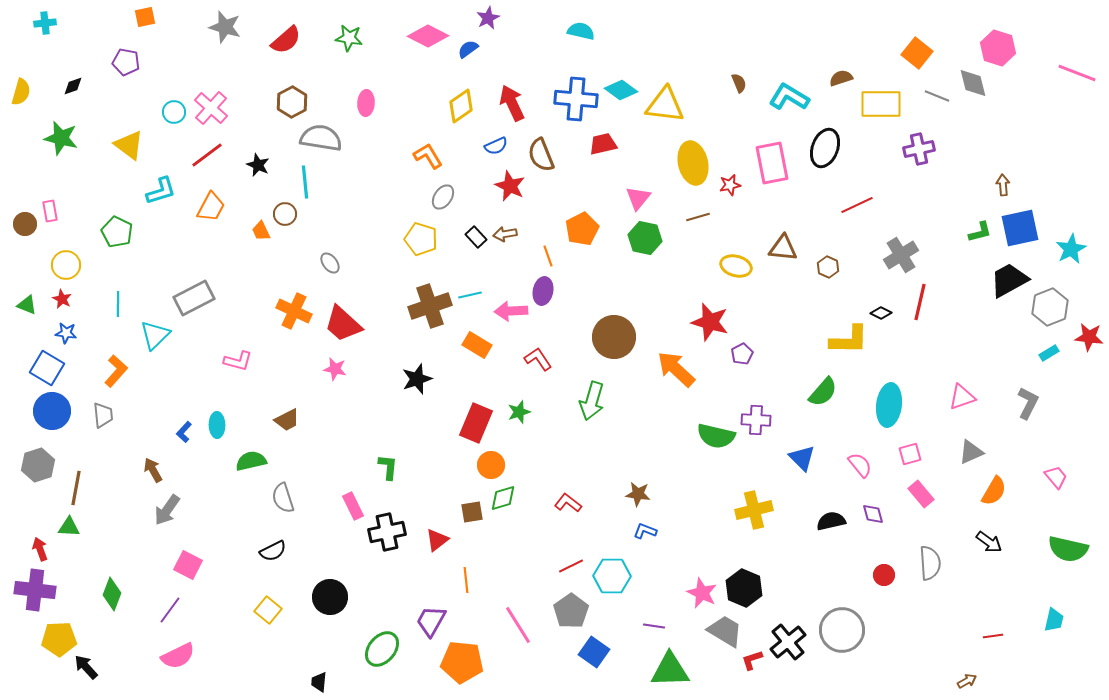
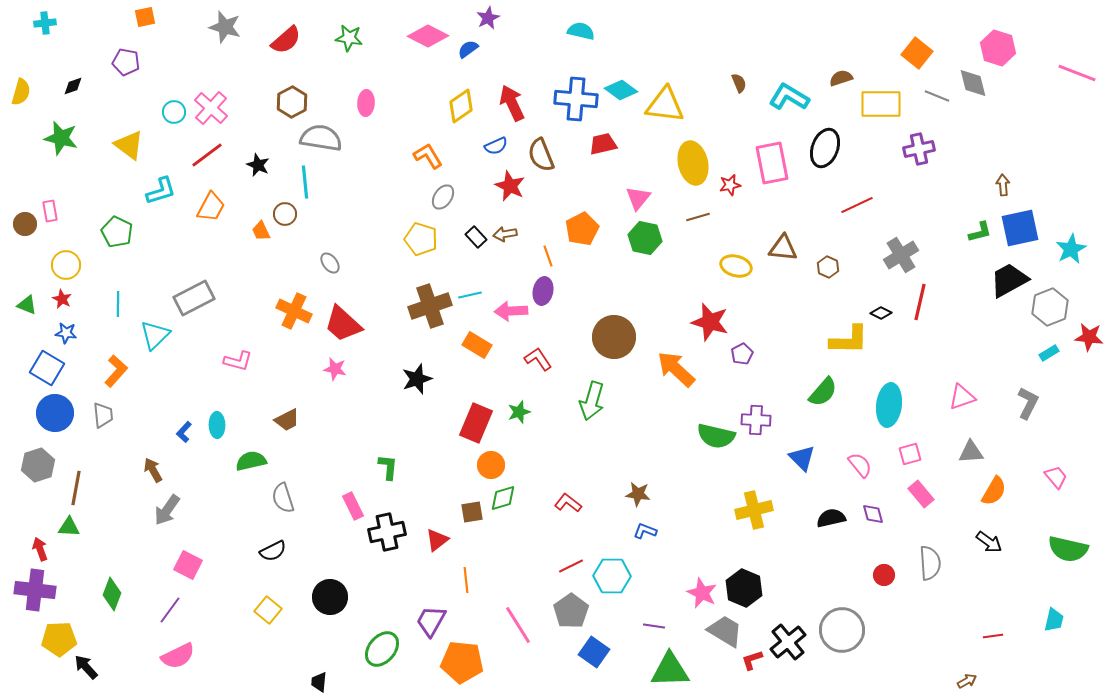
blue circle at (52, 411): moved 3 px right, 2 px down
gray triangle at (971, 452): rotated 20 degrees clockwise
black semicircle at (831, 521): moved 3 px up
